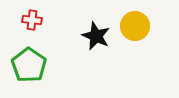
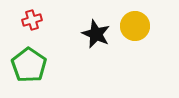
red cross: rotated 24 degrees counterclockwise
black star: moved 2 px up
